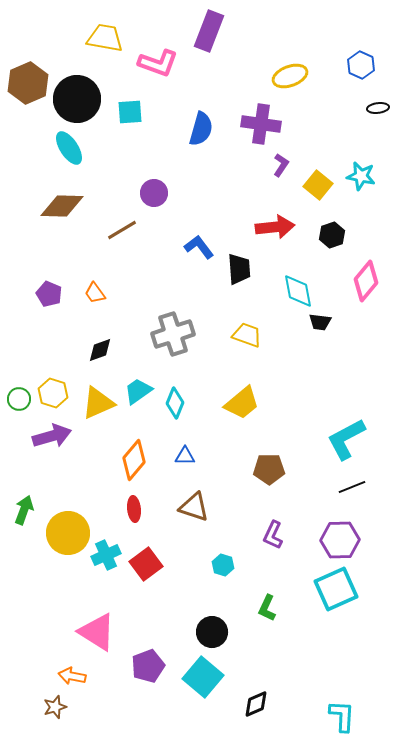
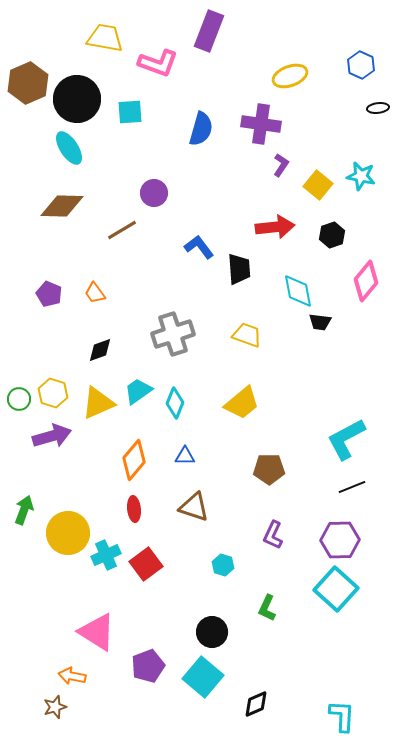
cyan square at (336, 589): rotated 24 degrees counterclockwise
